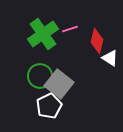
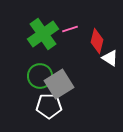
gray square: rotated 20 degrees clockwise
white pentagon: rotated 25 degrees clockwise
